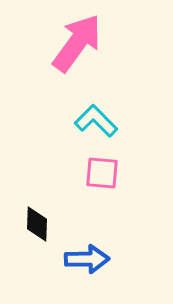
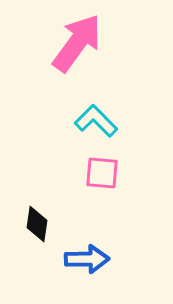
black diamond: rotated 6 degrees clockwise
